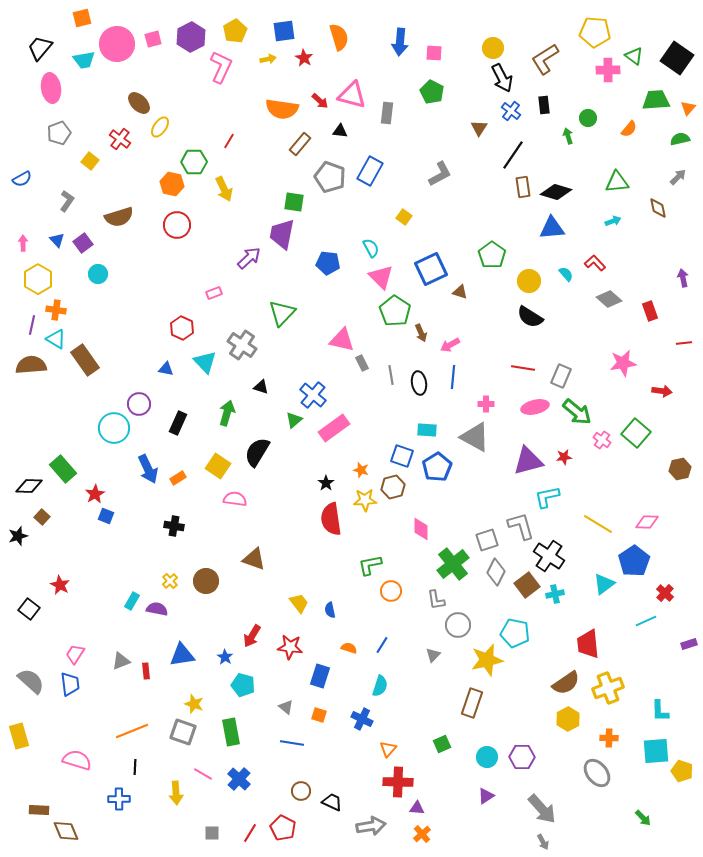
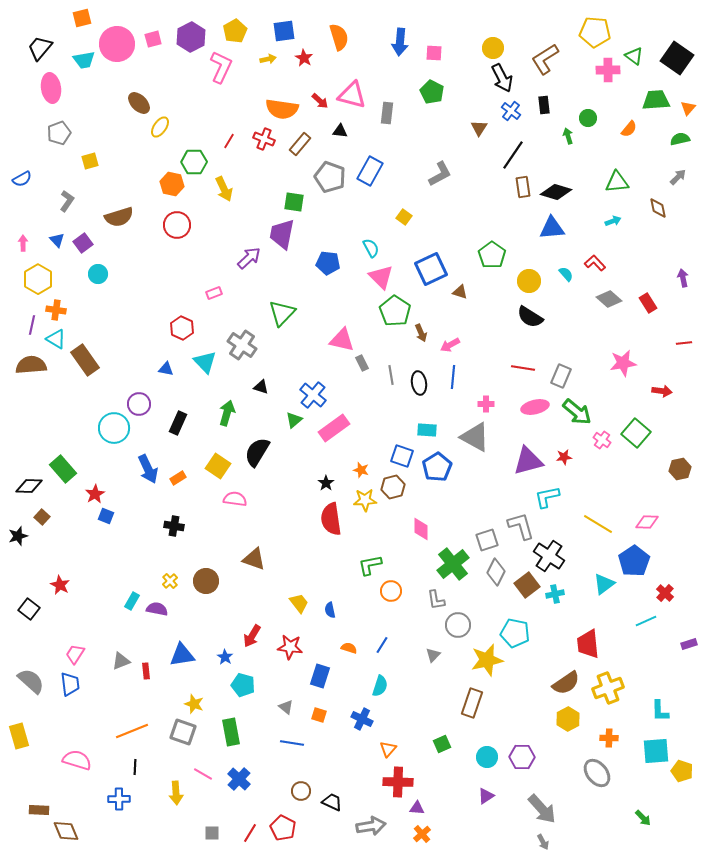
red cross at (120, 139): moved 144 px right; rotated 15 degrees counterclockwise
yellow square at (90, 161): rotated 36 degrees clockwise
red rectangle at (650, 311): moved 2 px left, 8 px up; rotated 12 degrees counterclockwise
